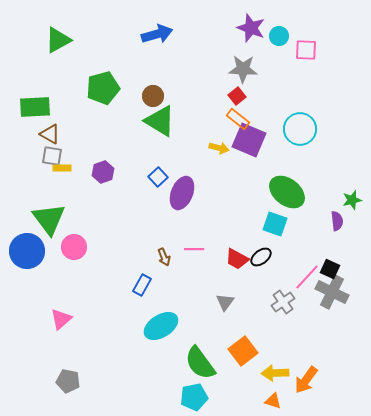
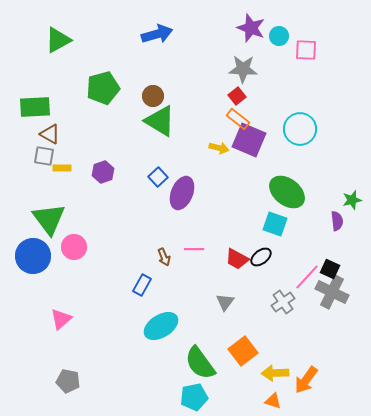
gray square at (52, 156): moved 8 px left
blue circle at (27, 251): moved 6 px right, 5 px down
